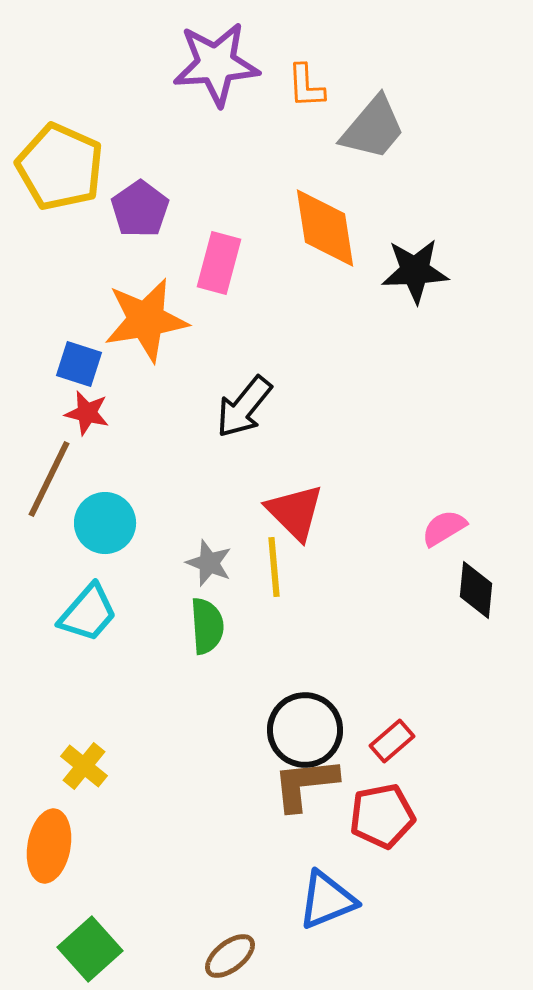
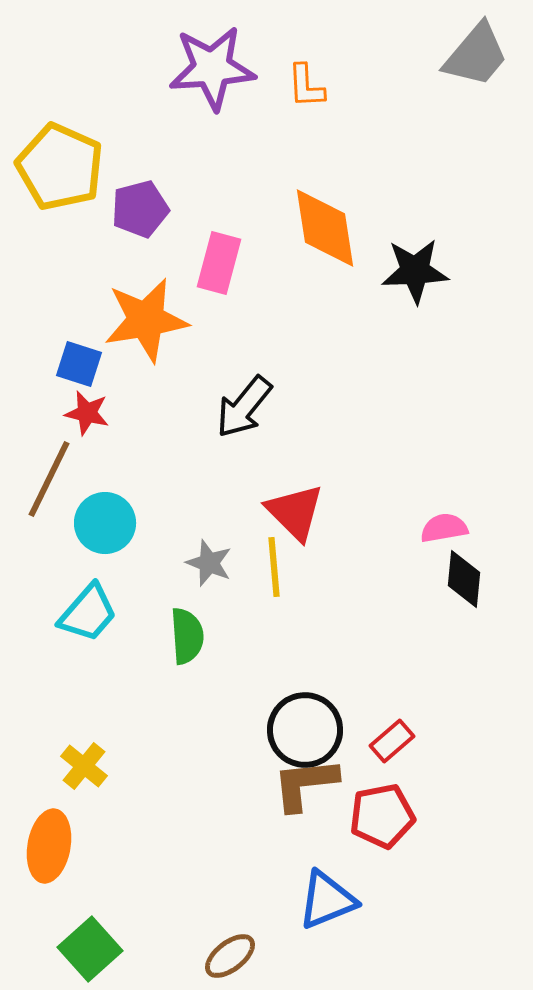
purple star: moved 4 px left, 4 px down
gray trapezoid: moved 103 px right, 73 px up
purple pentagon: rotated 20 degrees clockwise
pink semicircle: rotated 21 degrees clockwise
black diamond: moved 12 px left, 11 px up
green semicircle: moved 20 px left, 10 px down
